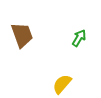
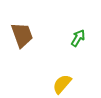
green arrow: moved 1 px left
